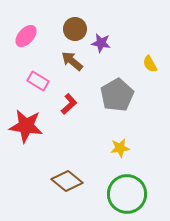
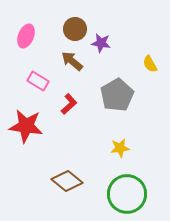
pink ellipse: rotated 20 degrees counterclockwise
